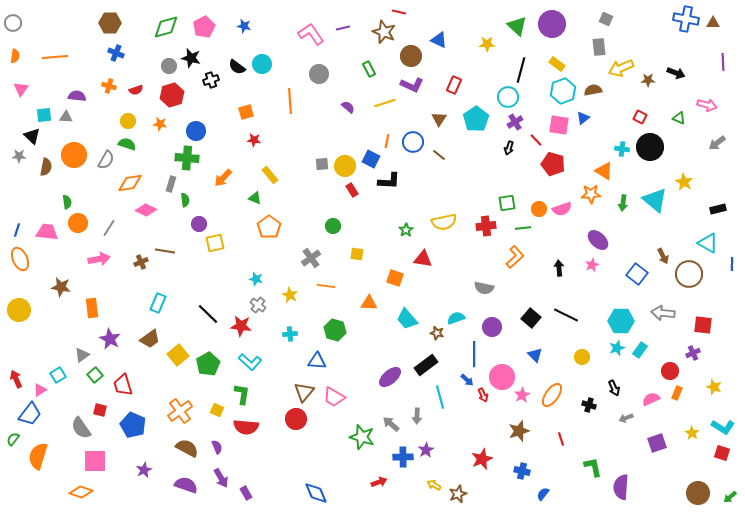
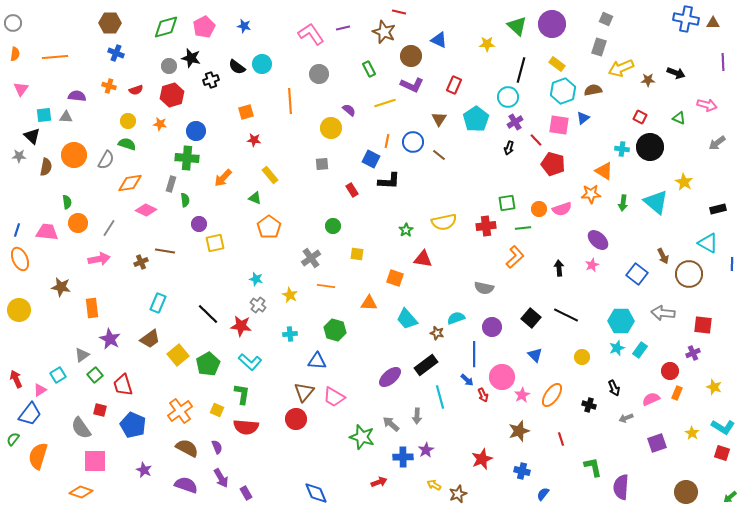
gray rectangle at (599, 47): rotated 24 degrees clockwise
orange semicircle at (15, 56): moved 2 px up
purple semicircle at (348, 107): moved 1 px right, 3 px down
yellow circle at (345, 166): moved 14 px left, 38 px up
cyan triangle at (655, 200): moved 1 px right, 2 px down
purple star at (144, 470): rotated 21 degrees counterclockwise
brown circle at (698, 493): moved 12 px left, 1 px up
